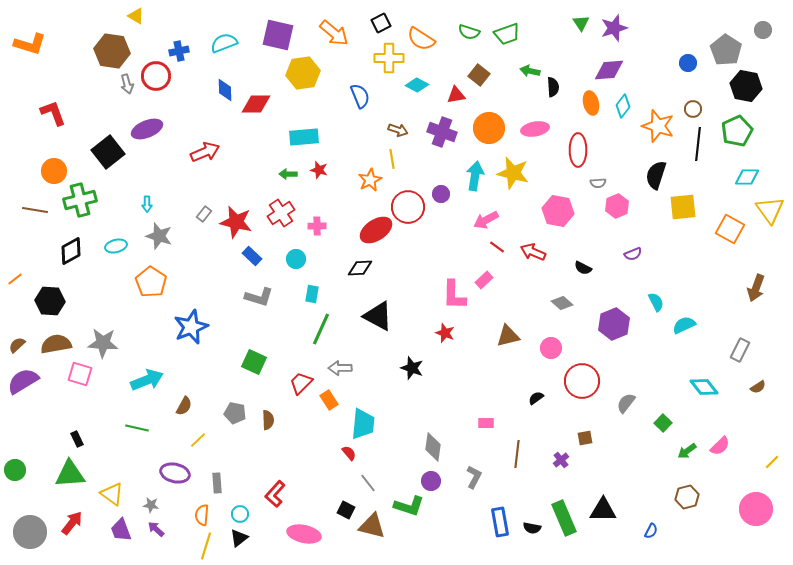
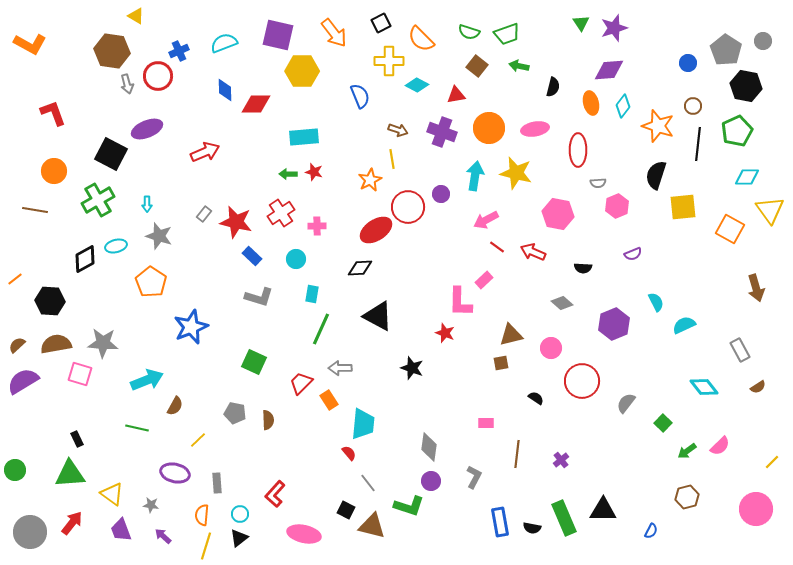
gray circle at (763, 30): moved 11 px down
orange arrow at (334, 33): rotated 12 degrees clockwise
orange semicircle at (421, 39): rotated 12 degrees clockwise
orange L-shape at (30, 44): rotated 12 degrees clockwise
blue cross at (179, 51): rotated 12 degrees counterclockwise
yellow cross at (389, 58): moved 3 px down
green arrow at (530, 71): moved 11 px left, 5 px up
yellow hexagon at (303, 73): moved 1 px left, 2 px up; rotated 8 degrees clockwise
brown square at (479, 75): moved 2 px left, 9 px up
red circle at (156, 76): moved 2 px right
black semicircle at (553, 87): rotated 18 degrees clockwise
brown circle at (693, 109): moved 3 px up
black square at (108, 152): moved 3 px right, 2 px down; rotated 24 degrees counterclockwise
red star at (319, 170): moved 5 px left, 2 px down
yellow star at (513, 173): moved 3 px right
green cross at (80, 200): moved 18 px right; rotated 16 degrees counterclockwise
pink hexagon at (558, 211): moved 3 px down
black diamond at (71, 251): moved 14 px right, 8 px down
black semicircle at (583, 268): rotated 24 degrees counterclockwise
brown arrow at (756, 288): rotated 36 degrees counterclockwise
pink L-shape at (454, 295): moved 6 px right, 7 px down
brown triangle at (508, 336): moved 3 px right, 1 px up
gray rectangle at (740, 350): rotated 55 degrees counterclockwise
black semicircle at (536, 398): rotated 70 degrees clockwise
brown semicircle at (184, 406): moved 9 px left
brown square at (585, 438): moved 84 px left, 75 px up
gray diamond at (433, 447): moved 4 px left
purple arrow at (156, 529): moved 7 px right, 7 px down
